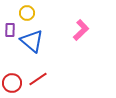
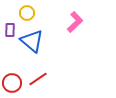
pink L-shape: moved 6 px left, 8 px up
